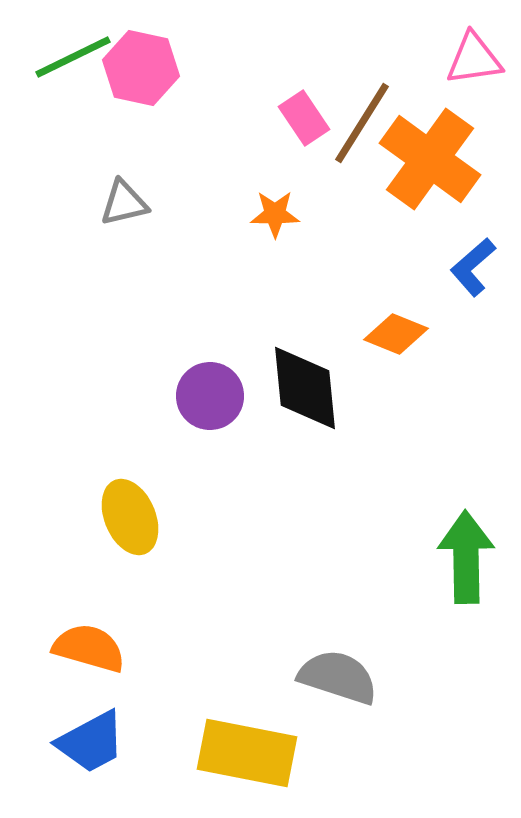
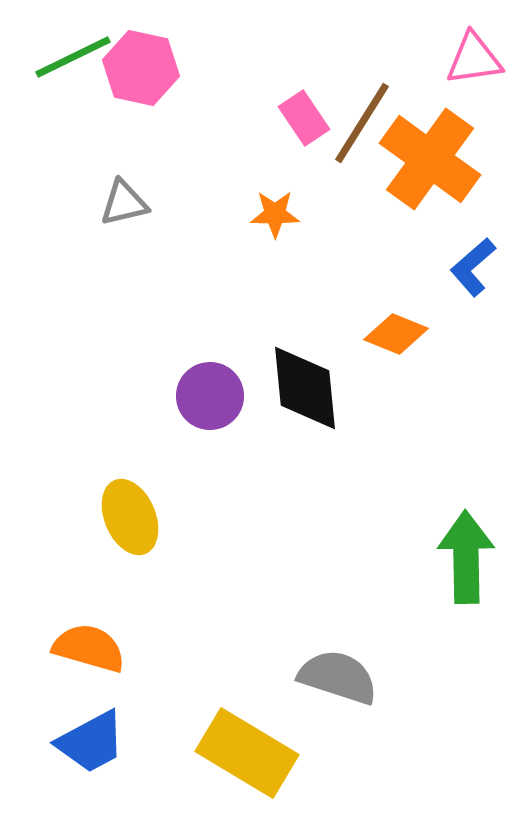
yellow rectangle: rotated 20 degrees clockwise
